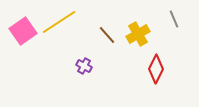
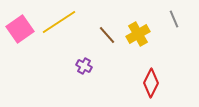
pink square: moved 3 px left, 2 px up
red diamond: moved 5 px left, 14 px down
